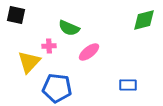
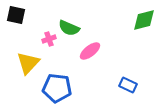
pink cross: moved 7 px up; rotated 16 degrees counterclockwise
pink ellipse: moved 1 px right, 1 px up
yellow triangle: moved 1 px left, 1 px down
blue rectangle: rotated 24 degrees clockwise
